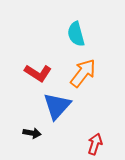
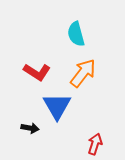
red L-shape: moved 1 px left, 1 px up
blue triangle: rotated 12 degrees counterclockwise
black arrow: moved 2 px left, 5 px up
